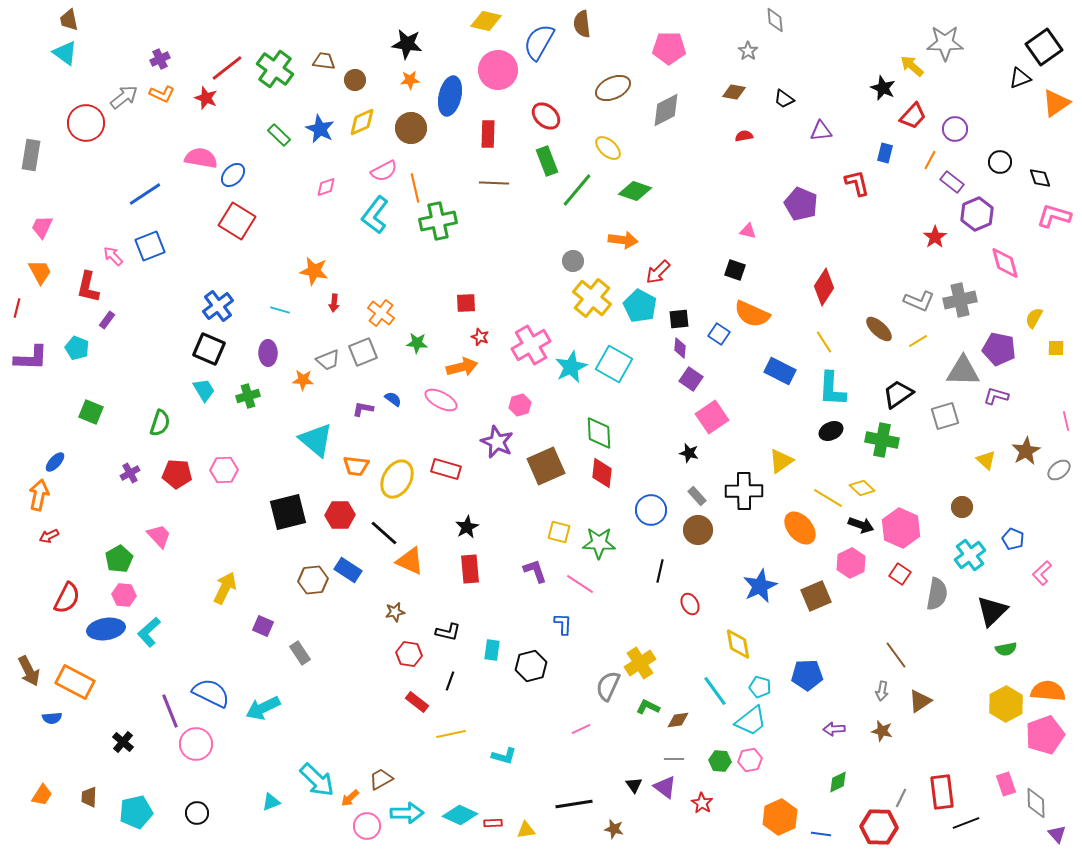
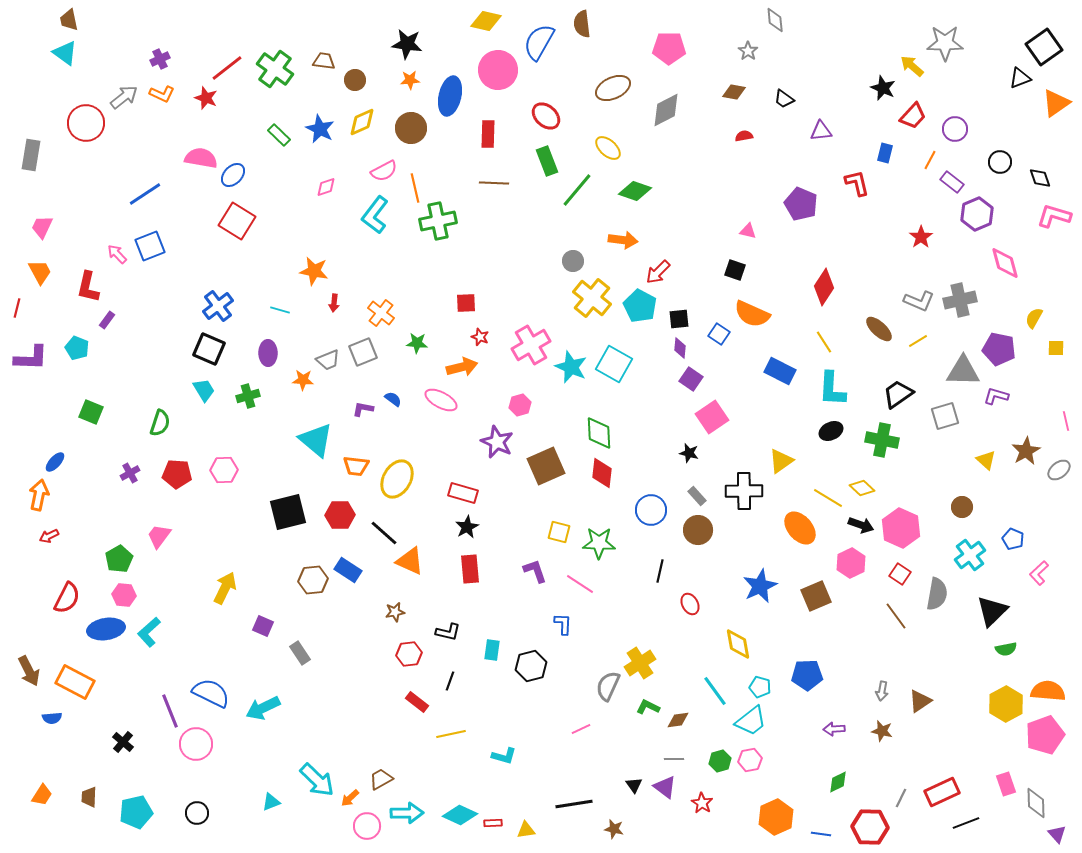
red star at (935, 237): moved 14 px left
pink arrow at (113, 256): moved 4 px right, 2 px up
cyan star at (571, 367): rotated 24 degrees counterclockwise
red rectangle at (446, 469): moved 17 px right, 24 px down
pink trapezoid at (159, 536): rotated 100 degrees counterclockwise
pink L-shape at (1042, 573): moved 3 px left
red hexagon at (409, 654): rotated 15 degrees counterclockwise
brown line at (896, 655): moved 39 px up
green hexagon at (720, 761): rotated 20 degrees counterclockwise
red rectangle at (942, 792): rotated 72 degrees clockwise
orange hexagon at (780, 817): moved 4 px left
red hexagon at (879, 827): moved 9 px left
